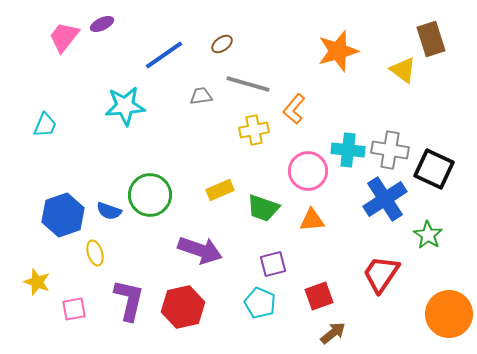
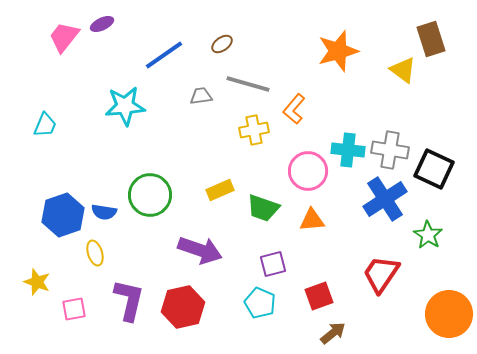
blue semicircle: moved 5 px left, 1 px down; rotated 10 degrees counterclockwise
